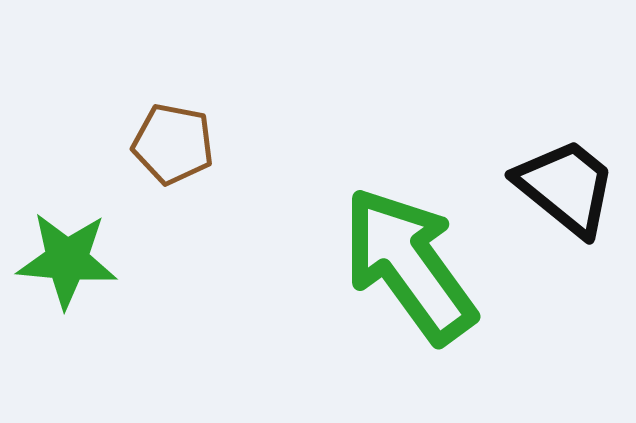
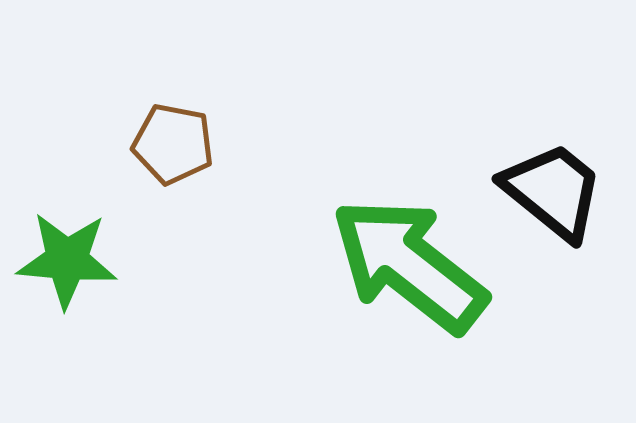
black trapezoid: moved 13 px left, 4 px down
green arrow: rotated 16 degrees counterclockwise
